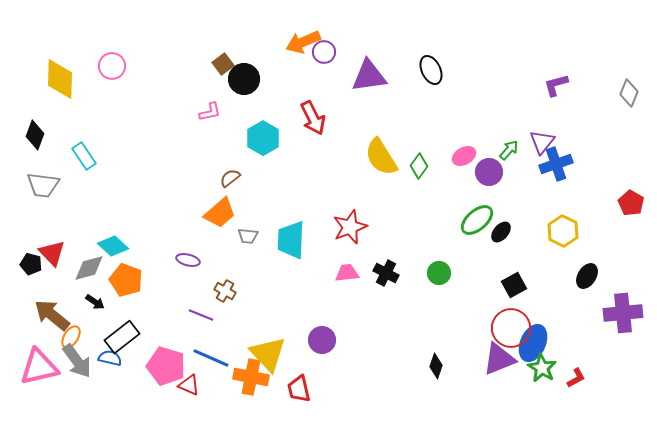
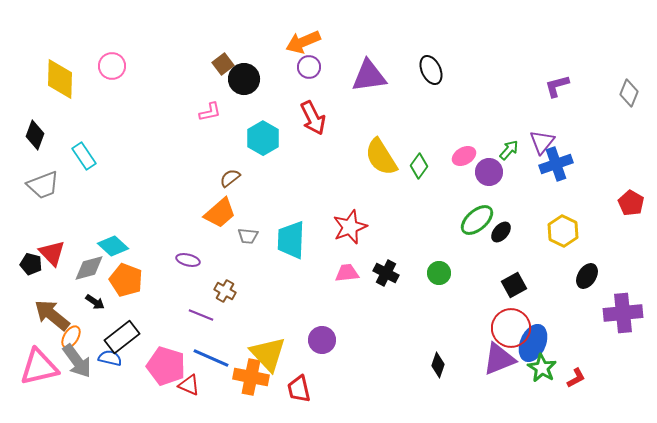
purple circle at (324, 52): moved 15 px left, 15 px down
purple L-shape at (556, 85): moved 1 px right, 1 px down
gray trapezoid at (43, 185): rotated 28 degrees counterclockwise
black diamond at (436, 366): moved 2 px right, 1 px up
